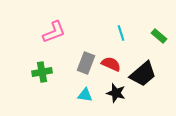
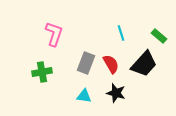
pink L-shape: moved 2 px down; rotated 50 degrees counterclockwise
red semicircle: rotated 36 degrees clockwise
black trapezoid: moved 1 px right, 10 px up; rotated 8 degrees counterclockwise
cyan triangle: moved 1 px left, 1 px down
